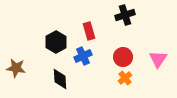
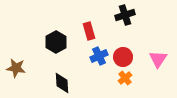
blue cross: moved 16 px right
black diamond: moved 2 px right, 4 px down
